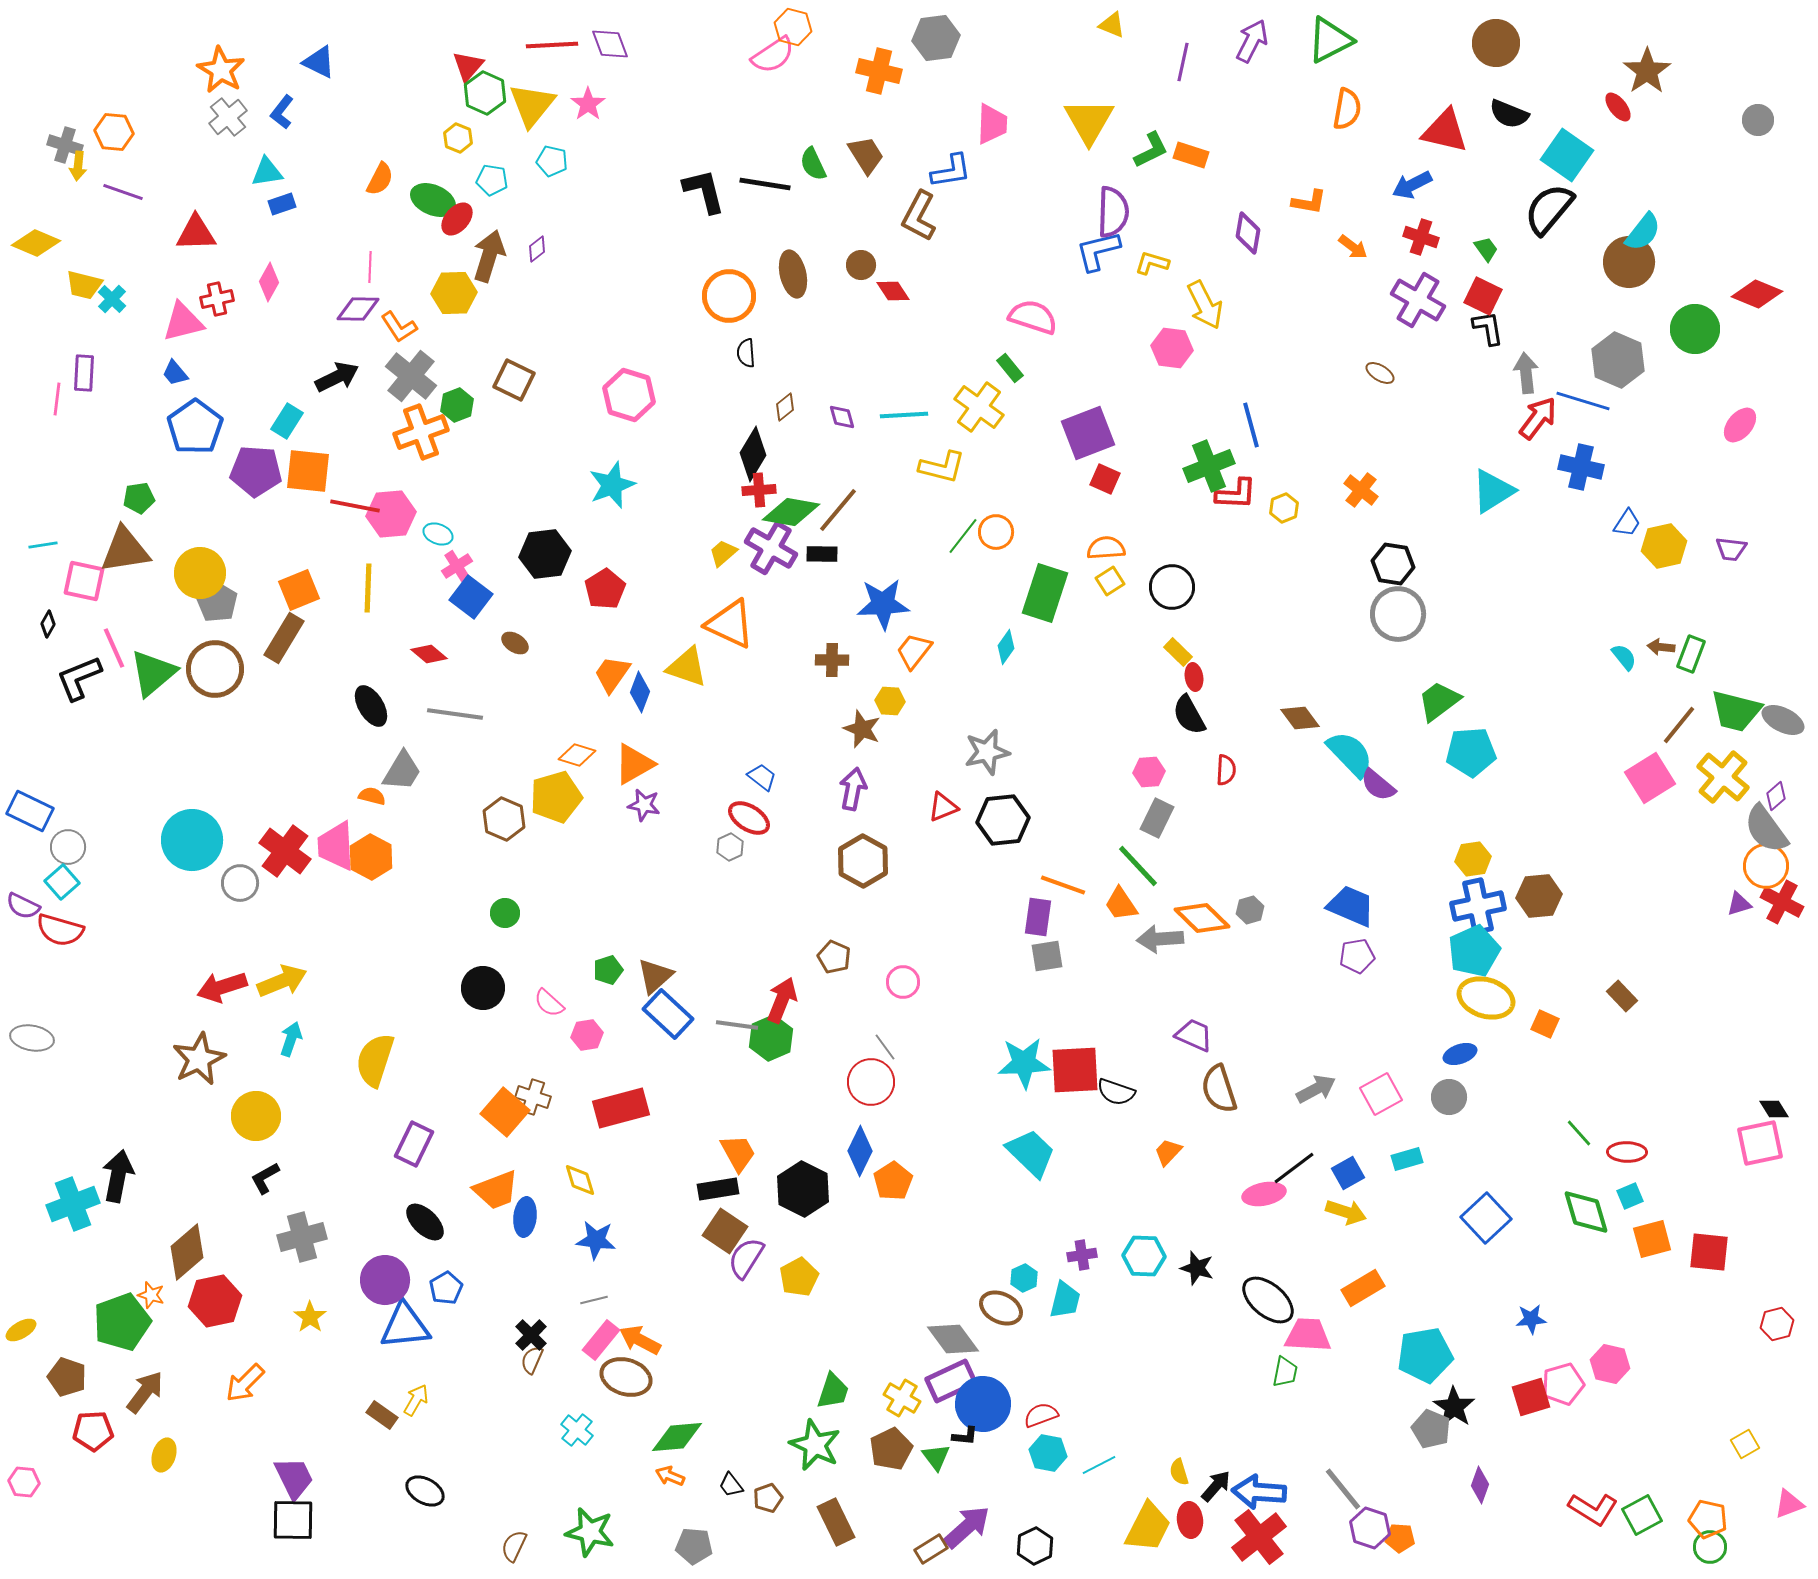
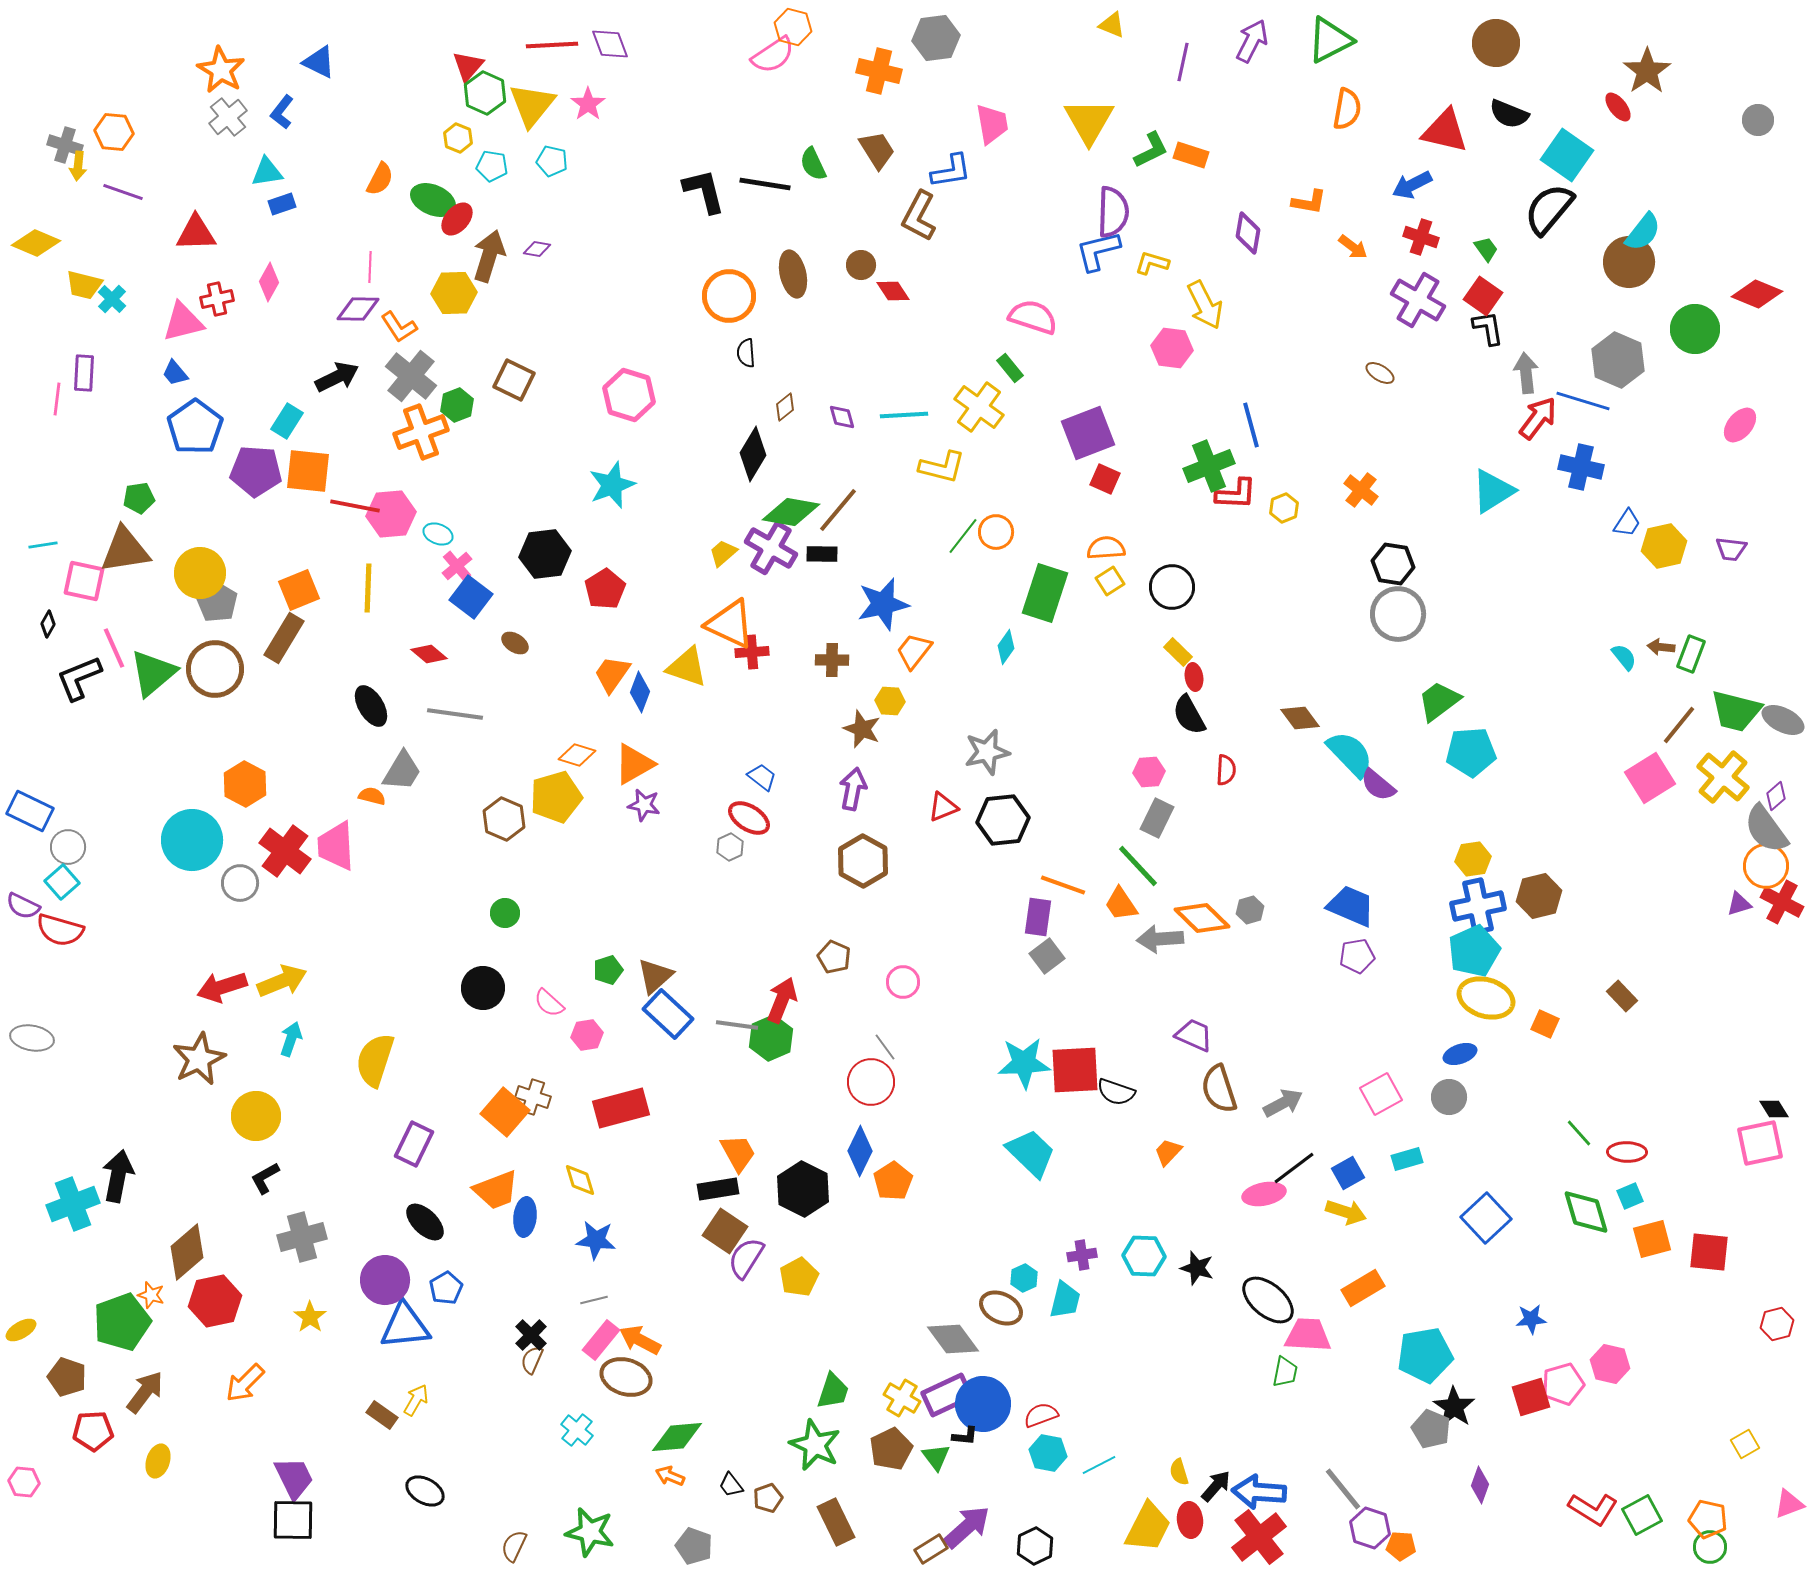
pink trapezoid at (992, 124): rotated 12 degrees counterclockwise
brown trapezoid at (866, 155): moved 11 px right, 5 px up
cyan pentagon at (492, 180): moved 14 px up
purple diamond at (537, 249): rotated 48 degrees clockwise
red square at (1483, 296): rotated 9 degrees clockwise
red cross at (759, 490): moved 7 px left, 162 px down
pink cross at (457, 566): rotated 8 degrees counterclockwise
blue star at (883, 604): rotated 10 degrees counterclockwise
orange hexagon at (371, 857): moved 126 px left, 73 px up
brown hexagon at (1539, 896): rotated 9 degrees counterclockwise
gray square at (1047, 956): rotated 28 degrees counterclockwise
gray arrow at (1316, 1089): moved 33 px left, 14 px down
purple rectangle at (951, 1381): moved 4 px left, 14 px down
yellow ellipse at (164, 1455): moved 6 px left, 6 px down
orange pentagon at (1400, 1538): moved 1 px right, 8 px down
gray pentagon at (694, 1546): rotated 15 degrees clockwise
